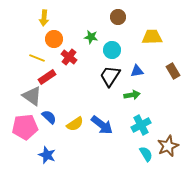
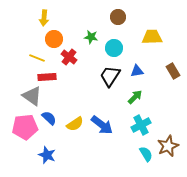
cyan circle: moved 2 px right, 2 px up
red rectangle: rotated 30 degrees clockwise
green arrow: moved 3 px right, 2 px down; rotated 35 degrees counterclockwise
blue semicircle: moved 1 px down
